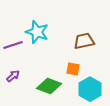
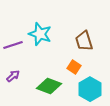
cyan star: moved 3 px right, 2 px down
brown trapezoid: rotated 95 degrees counterclockwise
orange square: moved 1 px right, 2 px up; rotated 24 degrees clockwise
